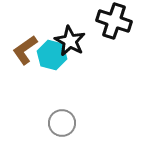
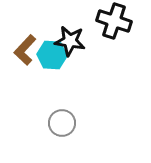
black star: rotated 20 degrees counterclockwise
brown L-shape: rotated 12 degrees counterclockwise
cyan hexagon: rotated 12 degrees counterclockwise
